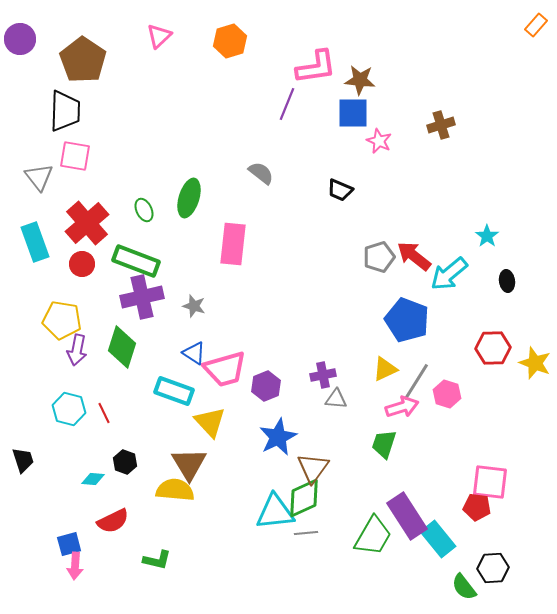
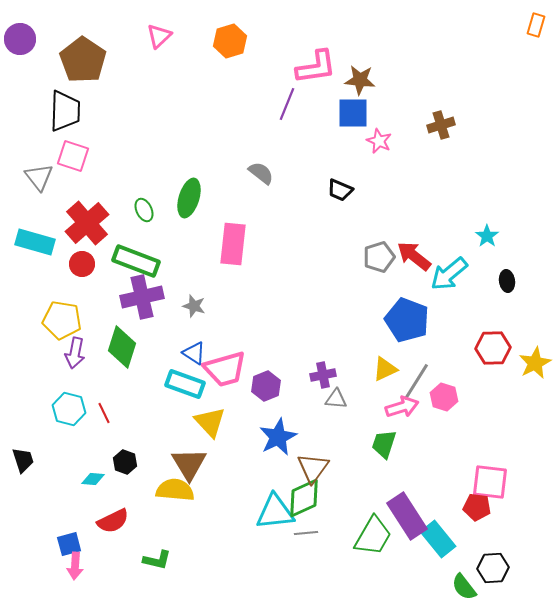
orange rectangle at (536, 25): rotated 25 degrees counterclockwise
pink square at (75, 156): moved 2 px left; rotated 8 degrees clockwise
cyan rectangle at (35, 242): rotated 54 degrees counterclockwise
purple arrow at (77, 350): moved 2 px left, 3 px down
yellow star at (535, 363): rotated 24 degrees clockwise
cyan rectangle at (174, 391): moved 11 px right, 7 px up
pink hexagon at (447, 394): moved 3 px left, 3 px down
